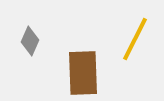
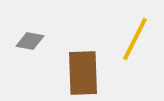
gray diamond: rotated 76 degrees clockwise
